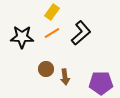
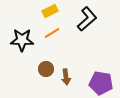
yellow rectangle: moved 2 px left, 1 px up; rotated 28 degrees clockwise
black L-shape: moved 6 px right, 14 px up
black star: moved 3 px down
brown arrow: moved 1 px right
purple pentagon: rotated 10 degrees clockwise
